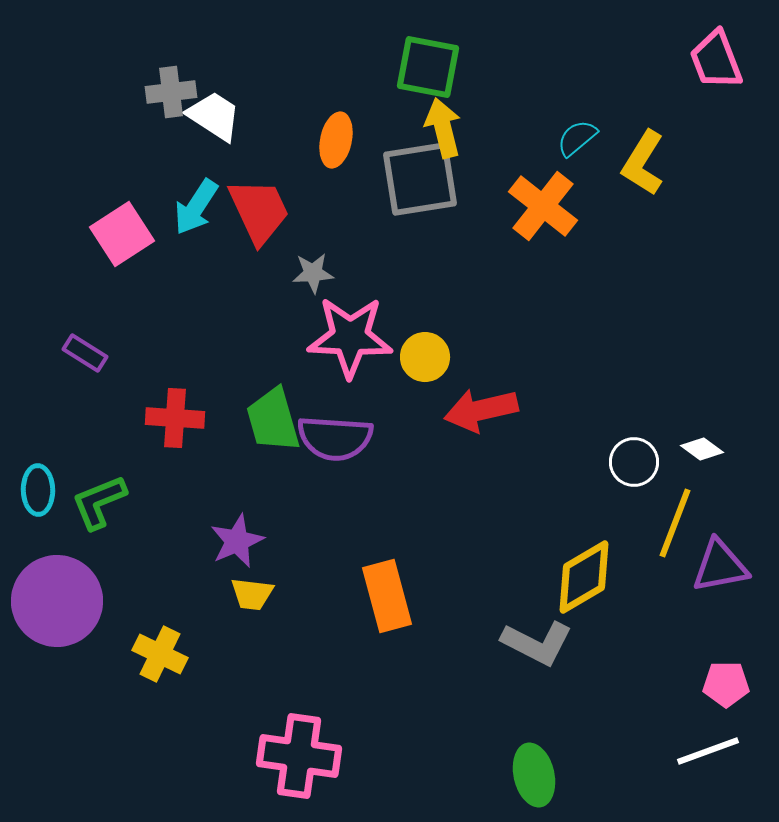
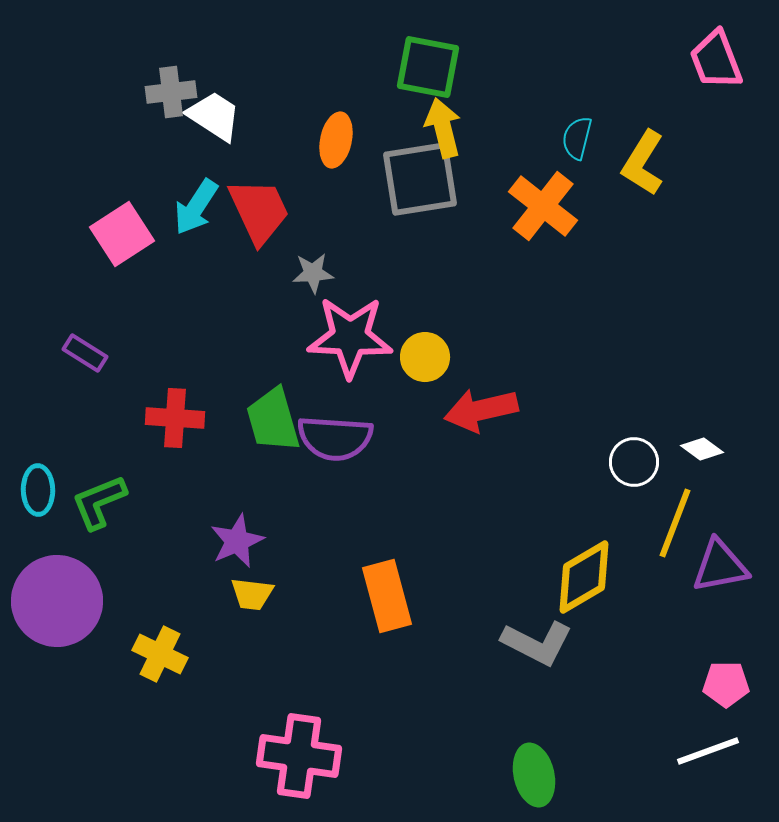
cyan semicircle: rotated 36 degrees counterclockwise
